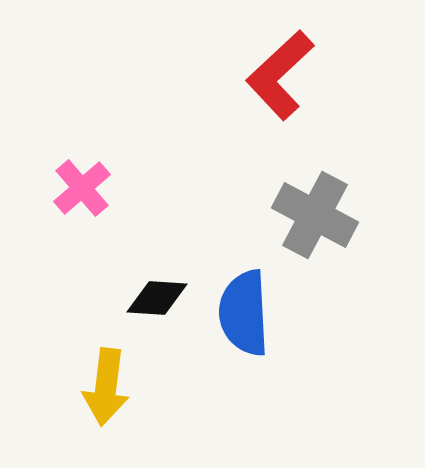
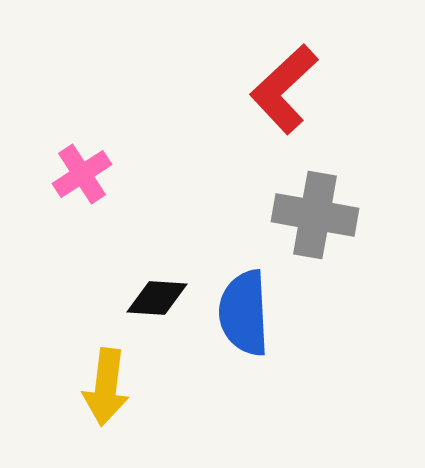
red L-shape: moved 4 px right, 14 px down
pink cross: moved 14 px up; rotated 8 degrees clockwise
gray cross: rotated 18 degrees counterclockwise
